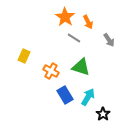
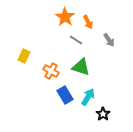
gray line: moved 2 px right, 2 px down
